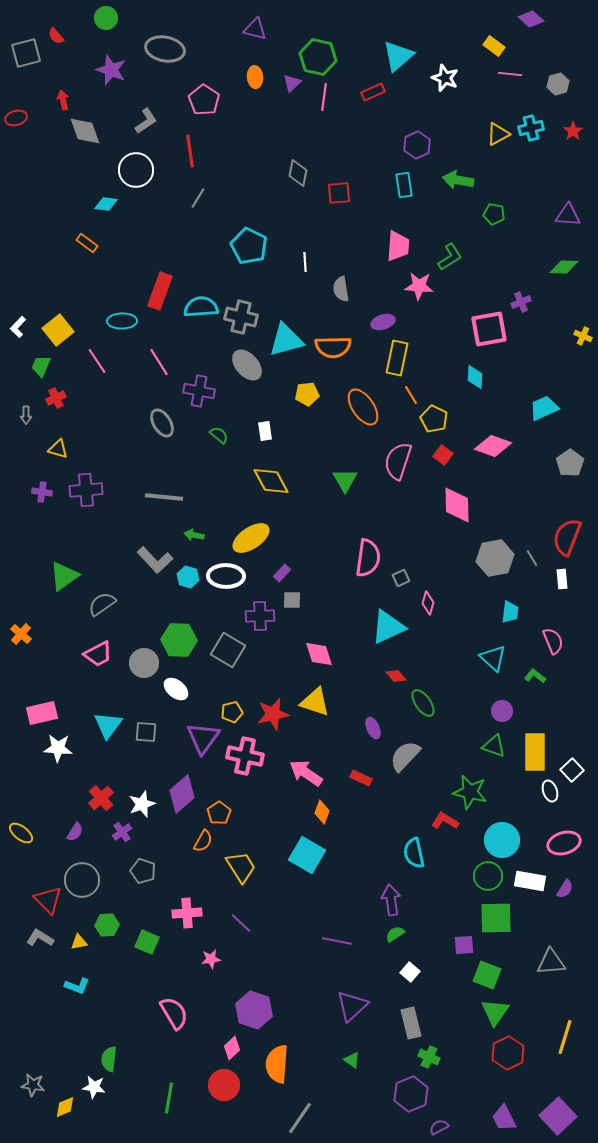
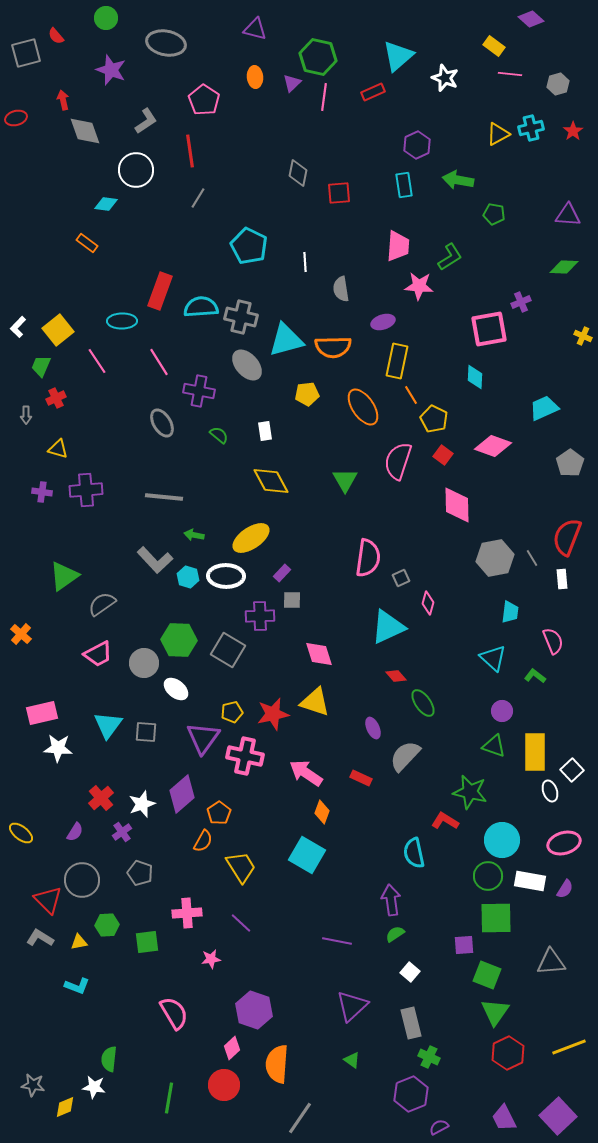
gray ellipse at (165, 49): moved 1 px right, 6 px up
yellow rectangle at (397, 358): moved 3 px down
gray pentagon at (143, 871): moved 3 px left, 2 px down
green square at (147, 942): rotated 30 degrees counterclockwise
yellow line at (565, 1037): moved 4 px right, 10 px down; rotated 52 degrees clockwise
